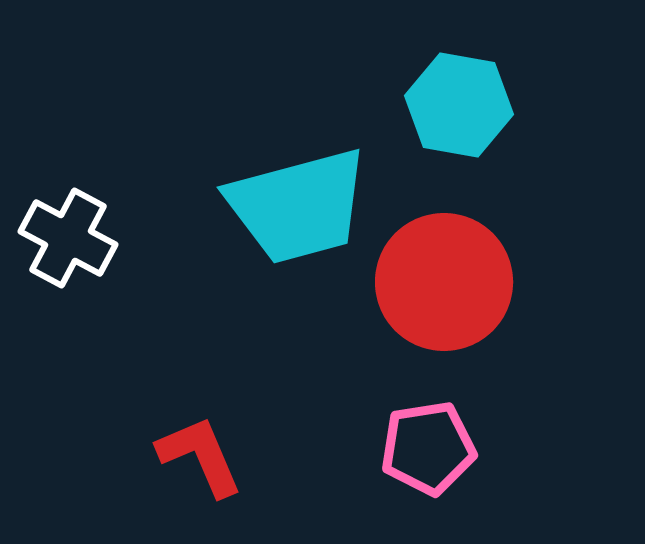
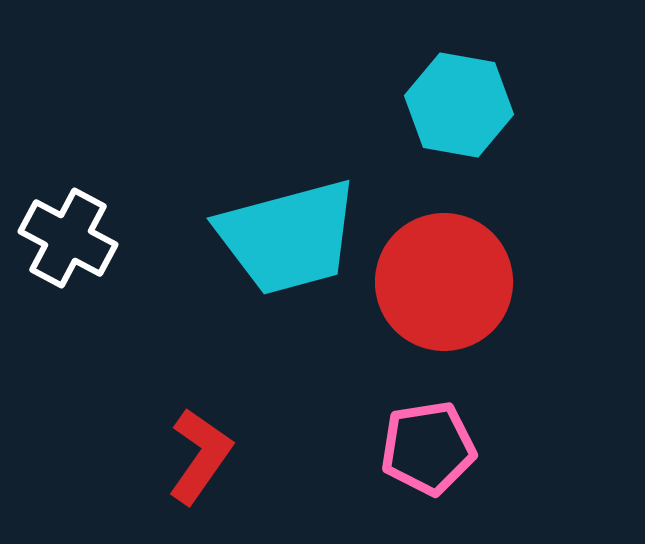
cyan trapezoid: moved 10 px left, 31 px down
red L-shape: rotated 58 degrees clockwise
